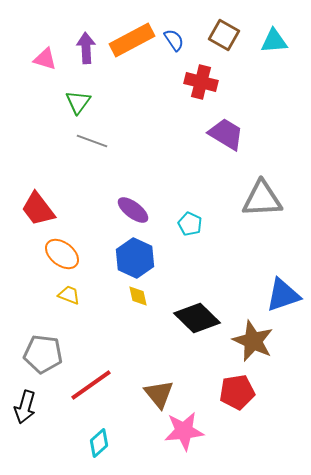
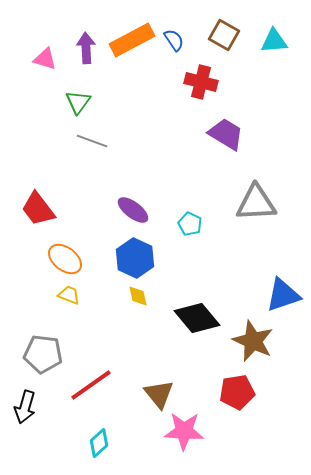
gray triangle: moved 6 px left, 4 px down
orange ellipse: moved 3 px right, 5 px down
black diamond: rotated 6 degrees clockwise
pink star: rotated 9 degrees clockwise
